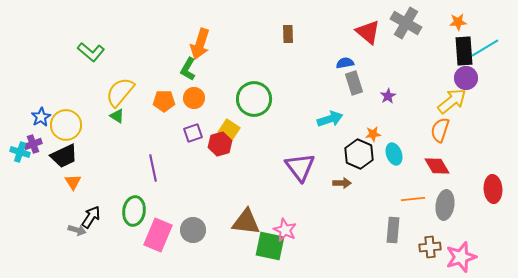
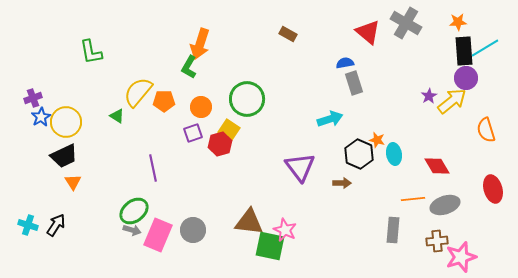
brown rectangle at (288, 34): rotated 60 degrees counterclockwise
green L-shape at (91, 52): rotated 40 degrees clockwise
green L-shape at (188, 69): moved 1 px right, 2 px up
yellow semicircle at (120, 92): moved 18 px right
purple star at (388, 96): moved 41 px right
orange circle at (194, 98): moved 7 px right, 9 px down
green circle at (254, 99): moved 7 px left
yellow circle at (66, 125): moved 3 px up
orange semicircle at (440, 130): moved 46 px right; rotated 35 degrees counterclockwise
orange star at (373, 134): moved 4 px right, 6 px down; rotated 21 degrees clockwise
purple cross at (33, 144): moved 46 px up
cyan cross at (20, 152): moved 8 px right, 73 px down
cyan ellipse at (394, 154): rotated 10 degrees clockwise
red ellipse at (493, 189): rotated 12 degrees counterclockwise
gray ellipse at (445, 205): rotated 64 degrees clockwise
green ellipse at (134, 211): rotated 44 degrees clockwise
black arrow at (91, 217): moved 35 px left, 8 px down
brown triangle at (246, 222): moved 3 px right
gray arrow at (77, 230): moved 55 px right
brown cross at (430, 247): moved 7 px right, 6 px up
